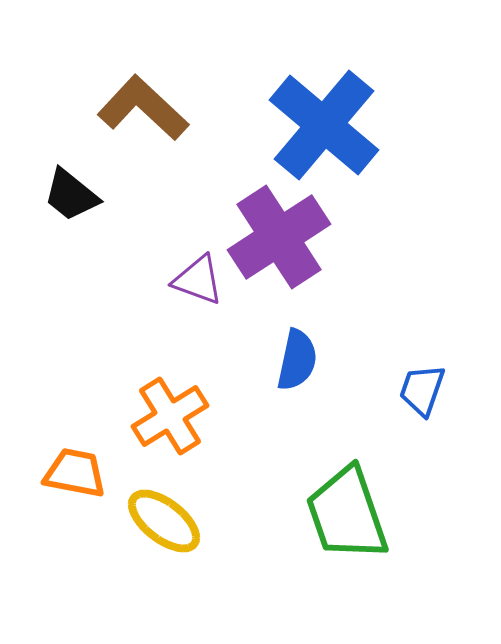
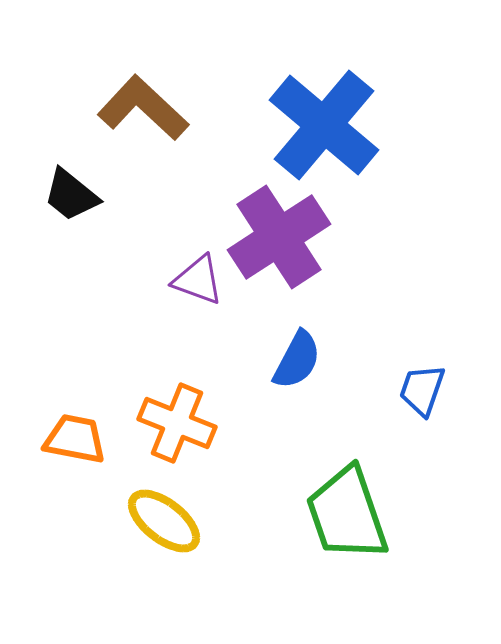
blue semicircle: rotated 16 degrees clockwise
orange cross: moved 7 px right, 7 px down; rotated 36 degrees counterclockwise
orange trapezoid: moved 34 px up
